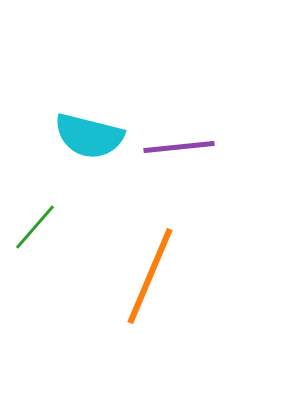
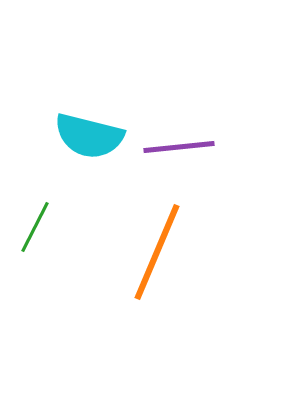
green line: rotated 14 degrees counterclockwise
orange line: moved 7 px right, 24 px up
